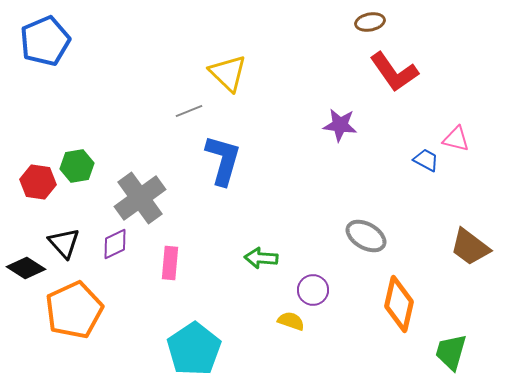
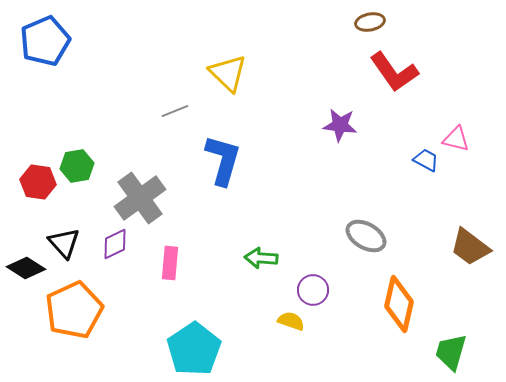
gray line: moved 14 px left
